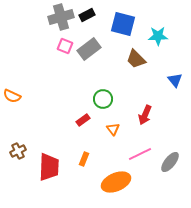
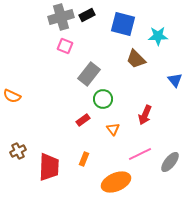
gray rectangle: moved 25 px down; rotated 15 degrees counterclockwise
